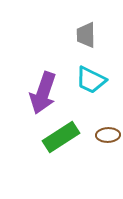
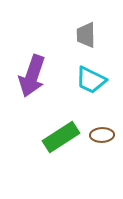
purple arrow: moved 11 px left, 17 px up
brown ellipse: moved 6 px left
